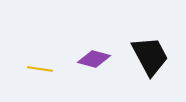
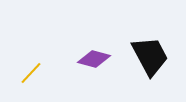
yellow line: moved 9 px left, 4 px down; rotated 55 degrees counterclockwise
